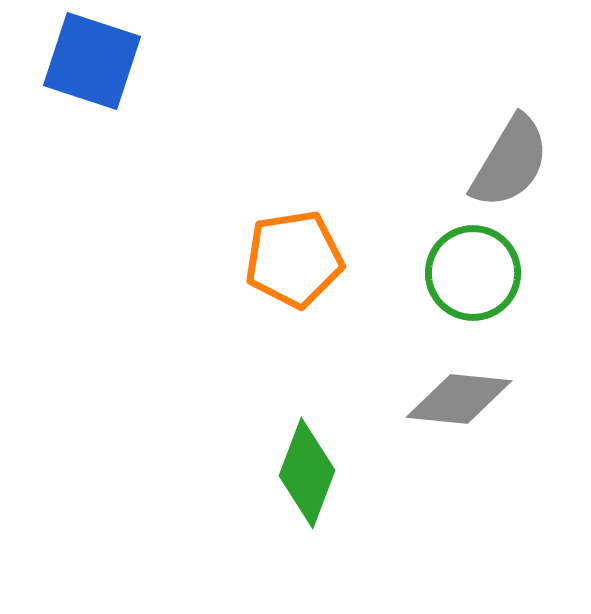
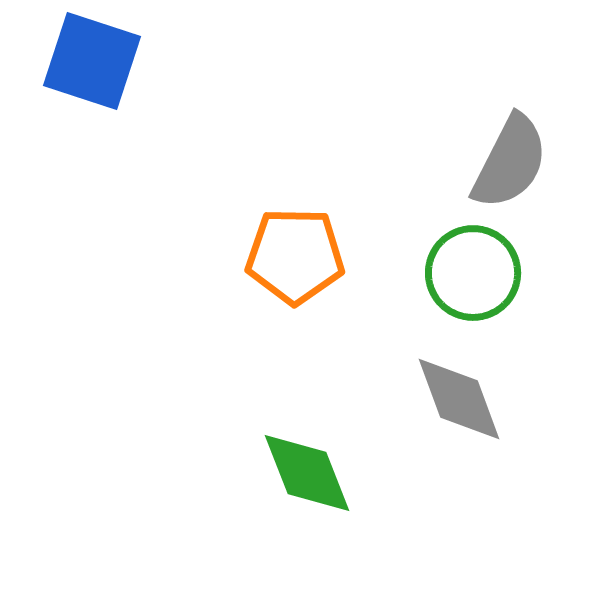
gray semicircle: rotated 4 degrees counterclockwise
orange pentagon: moved 1 px right, 3 px up; rotated 10 degrees clockwise
gray diamond: rotated 64 degrees clockwise
green diamond: rotated 42 degrees counterclockwise
